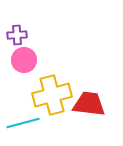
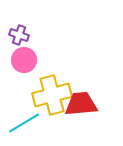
purple cross: moved 2 px right; rotated 24 degrees clockwise
red trapezoid: moved 8 px left; rotated 12 degrees counterclockwise
cyan line: moved 1 px right; rotated 16 degrees counterclockwise
